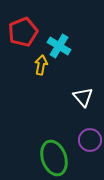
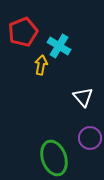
purple circle: moved 2 px up
